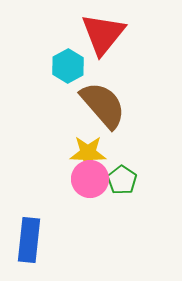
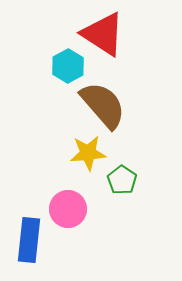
red triangle: rotated 36 degrees counterclockwise
yellow star: rotated 6 degrees counterclockwise
pink circle: moved 22 px left, 30 px down
